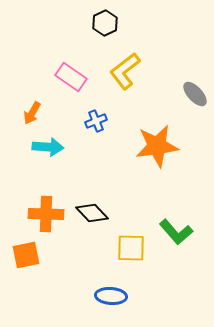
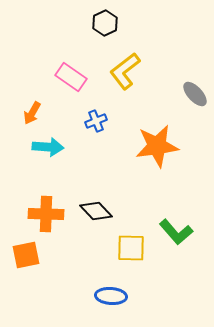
black diamond: moved 4 px right, 2 px up
